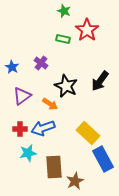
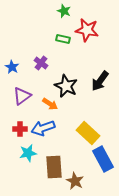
red star: rotated 25 degrees counterclockwise
brown star: rotated 18 degrees counterclockwise
